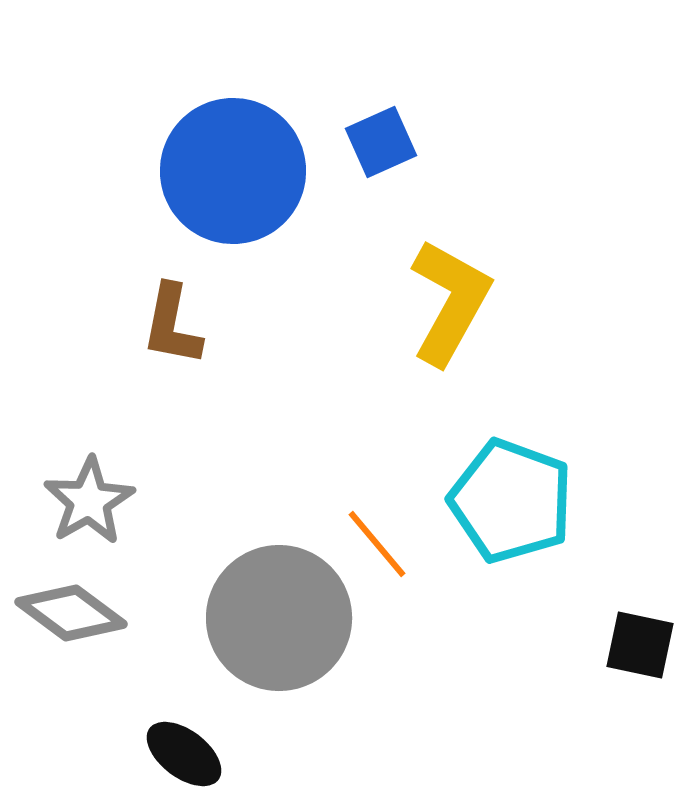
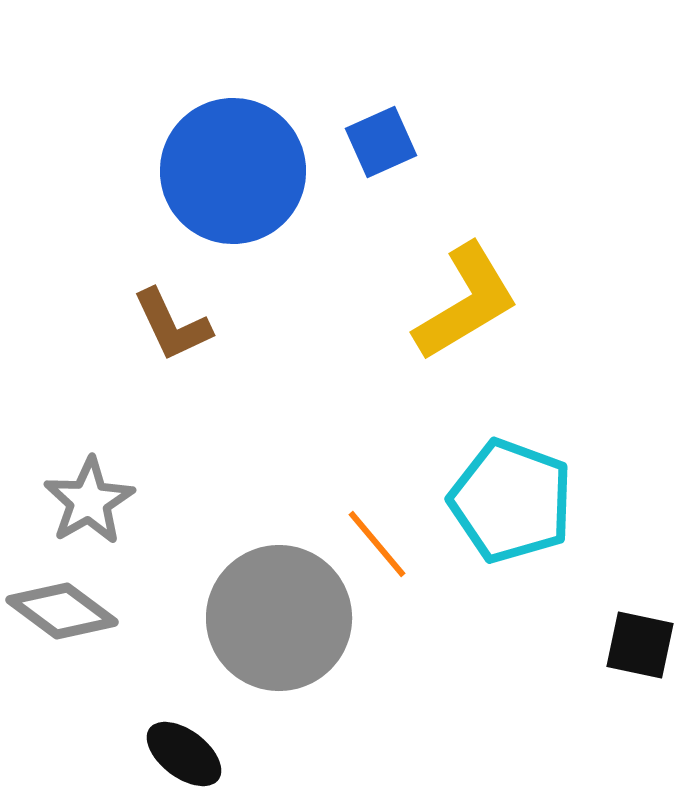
yellow L-shape: moved 16 px right; rotated 30 degrees clockwise
brown L-shape: rotated 36 degrees counterclockwise
gray diamond: moved 9 px left, 2 px up
